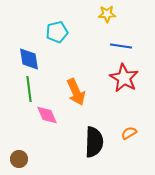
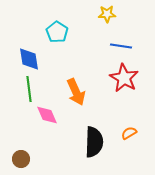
cyan pentagon: rotated 25 degrees counterclockwise
brown circle: moved 2 px right
